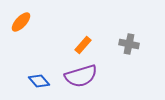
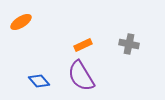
orange ellipse: rotated 15 degrees clockwise
orange rectangle: rotated 24 degrees clockwise
purple semicircle: rotated 76 degrees clockwise
